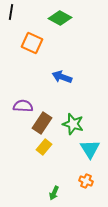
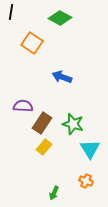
orange square: rotated 10 degrees clockwise
